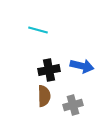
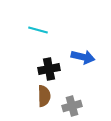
blue arrow: moved 1 px right, 9 px up
black cross: moved 1 px up
gray cross: moved 1 px left, 1 px down
